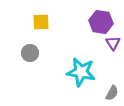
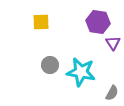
purple hexagon: moved 3 px left
gray circle: moved 20 px right, 12 px down
